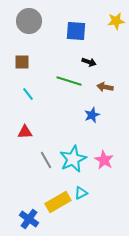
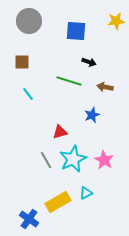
red triangle: moved 35 px right; rotated 14 degrees counterclockwise
cyan triangle: moved 5 px right
